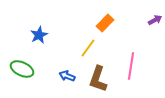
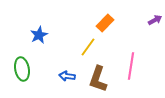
yellow line: moved 1 px up
green ellipse: rotated 55 degrees clockwise
blue arrow: rotated 14 degrees counterclockwise
